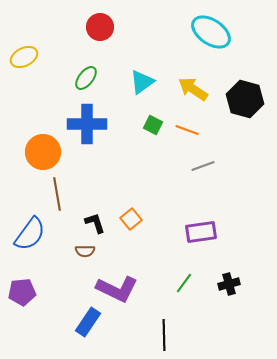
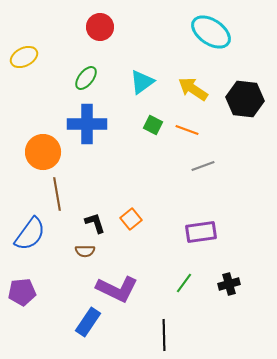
black hexagon: rotated 9 degrees counterclockwise
